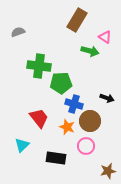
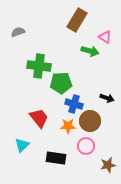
orange star: moved 1 px right, 1 px up; rotated 21 degrees counterclockwise
brown star: moved 6 px up
